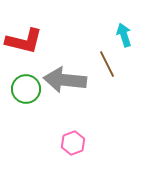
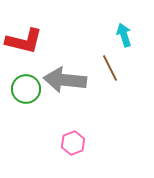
brown line: moved 3 px right, 4 px down
